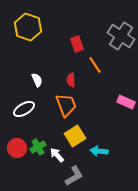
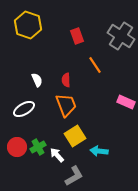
yellow hexagon: moved 2 px up
red rectangle: moved 8 px up
red semicircle: moved 5 px left
red circle: moved 1 px up
